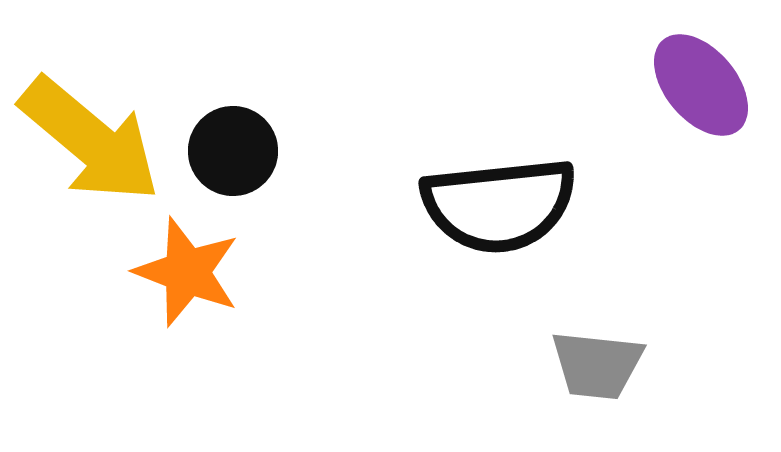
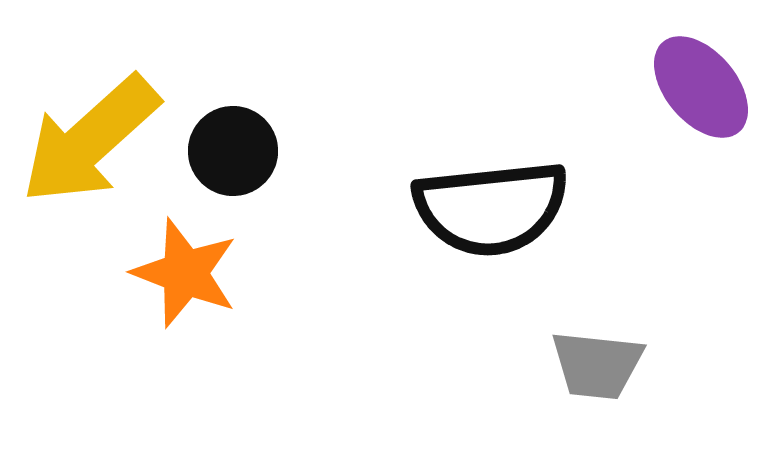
purple ellipse: moved 2 px down
yellow arrow: rotated 98 degrees clockwise
black semicircle: moved 8 px left, 3 px down
orange star: moved 2 px left, 1 px down
